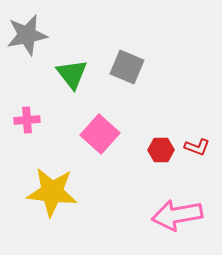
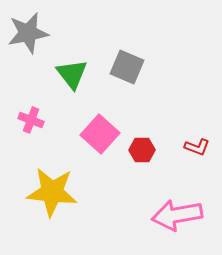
gray star: moved 1 px right, 2 px up
pink cross: moved 4 px right; rotated 25 degrees clockwise
red hexagon: moved 19 px left
